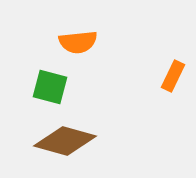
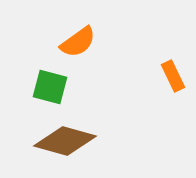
orange semicircle: rotated 30 degrees counterclockwise
orange rectangle: rotated 52 degrees counterclockwise
